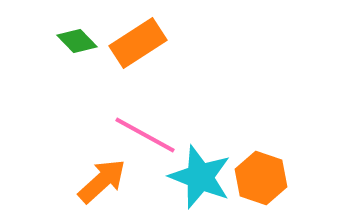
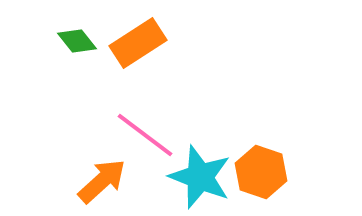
green diamond: rotated 6 degrees clockwise
pink line: rotated 8 degrees clockwise
orange hexagon: moved 6 px up
